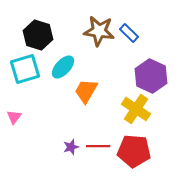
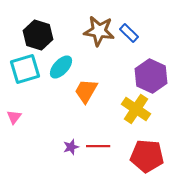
cyan ellipse: moved 2 px left
red pentagon: moved 13 px right, 5 px down
